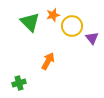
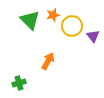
green triangle: moved 2 px up
purple triangle: moved 1 px right, 2 px up
